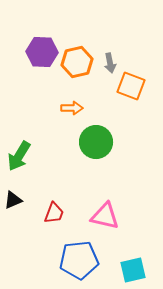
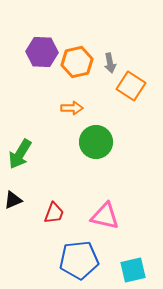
orange square: rotated 12 degrees clockwise
green arrow: moved 1 px right, 2 px up
